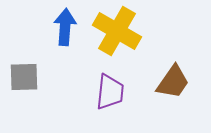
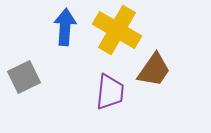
yellow cross: moved 1 px up
gray square: rotated 24 degrees counterclockwise
brown trapezoid: moved 19 px left, 12 px up
